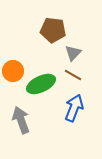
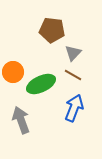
brown pentagon: moved 1 px left
orange circle: moved 1 px down
